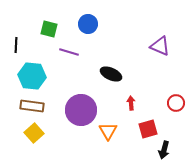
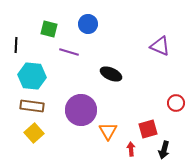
red arrow: moved 46 px down
